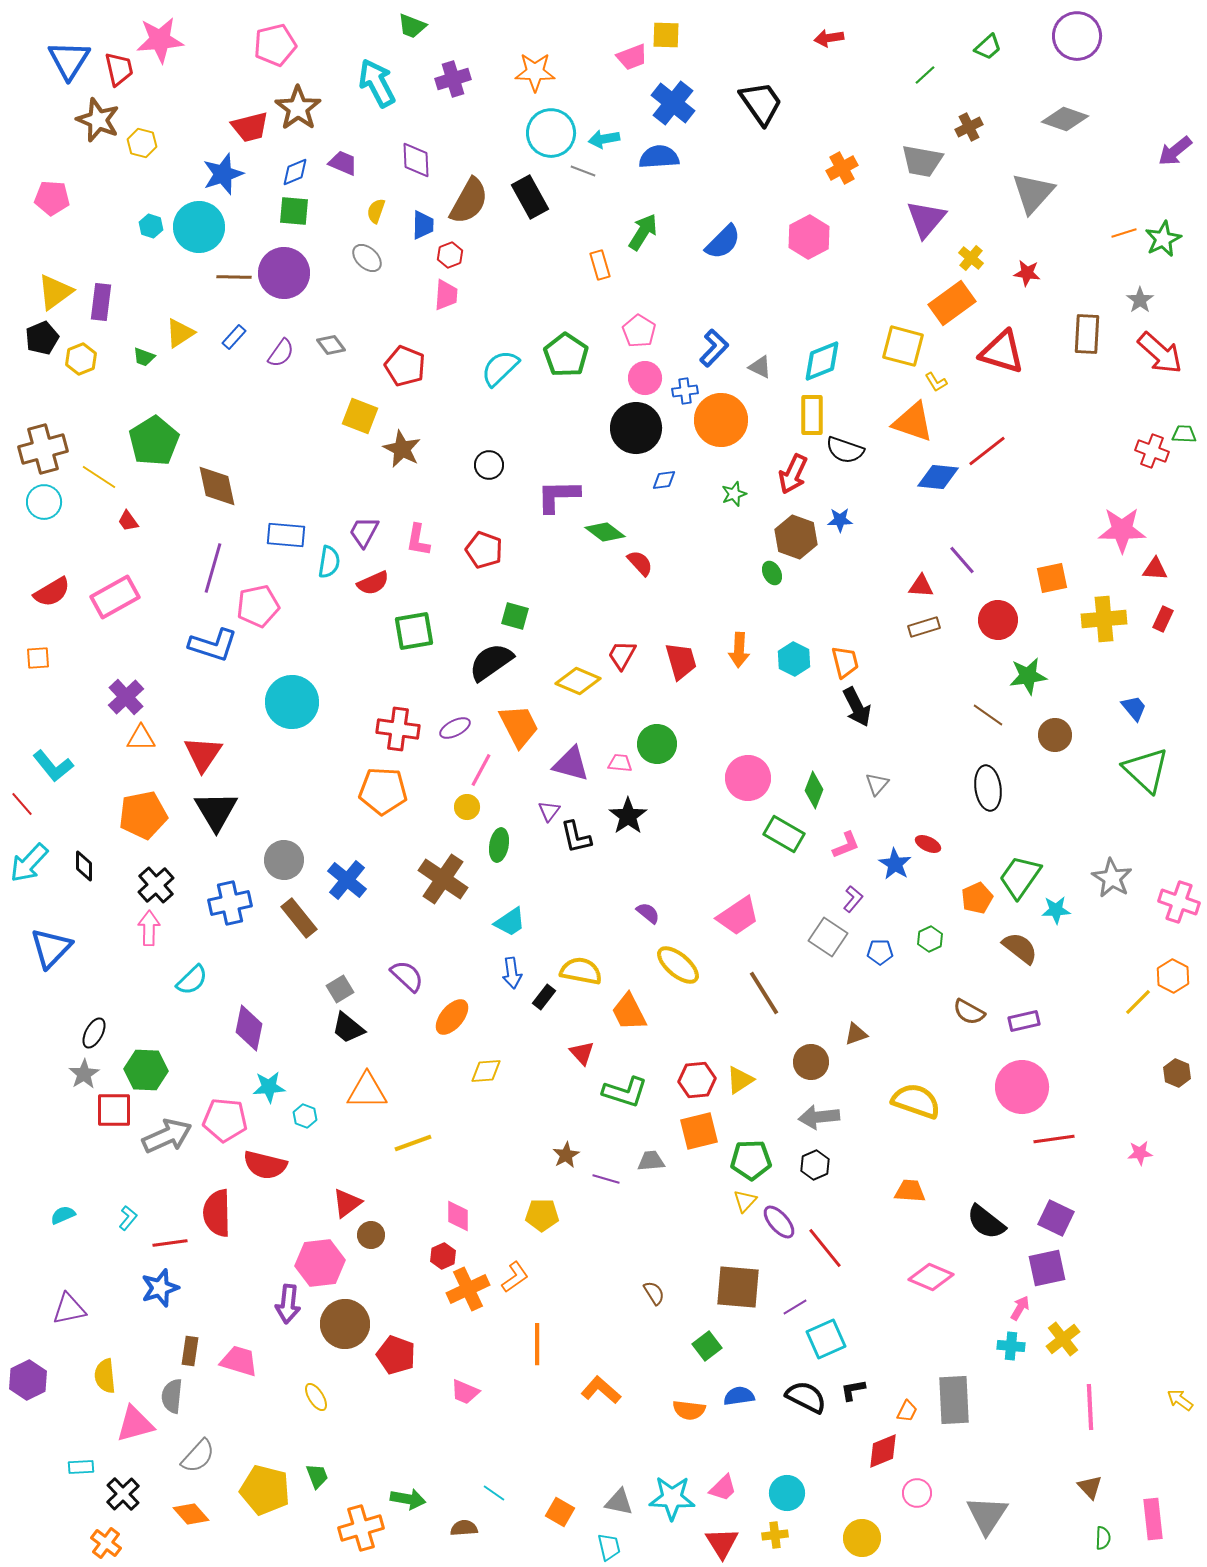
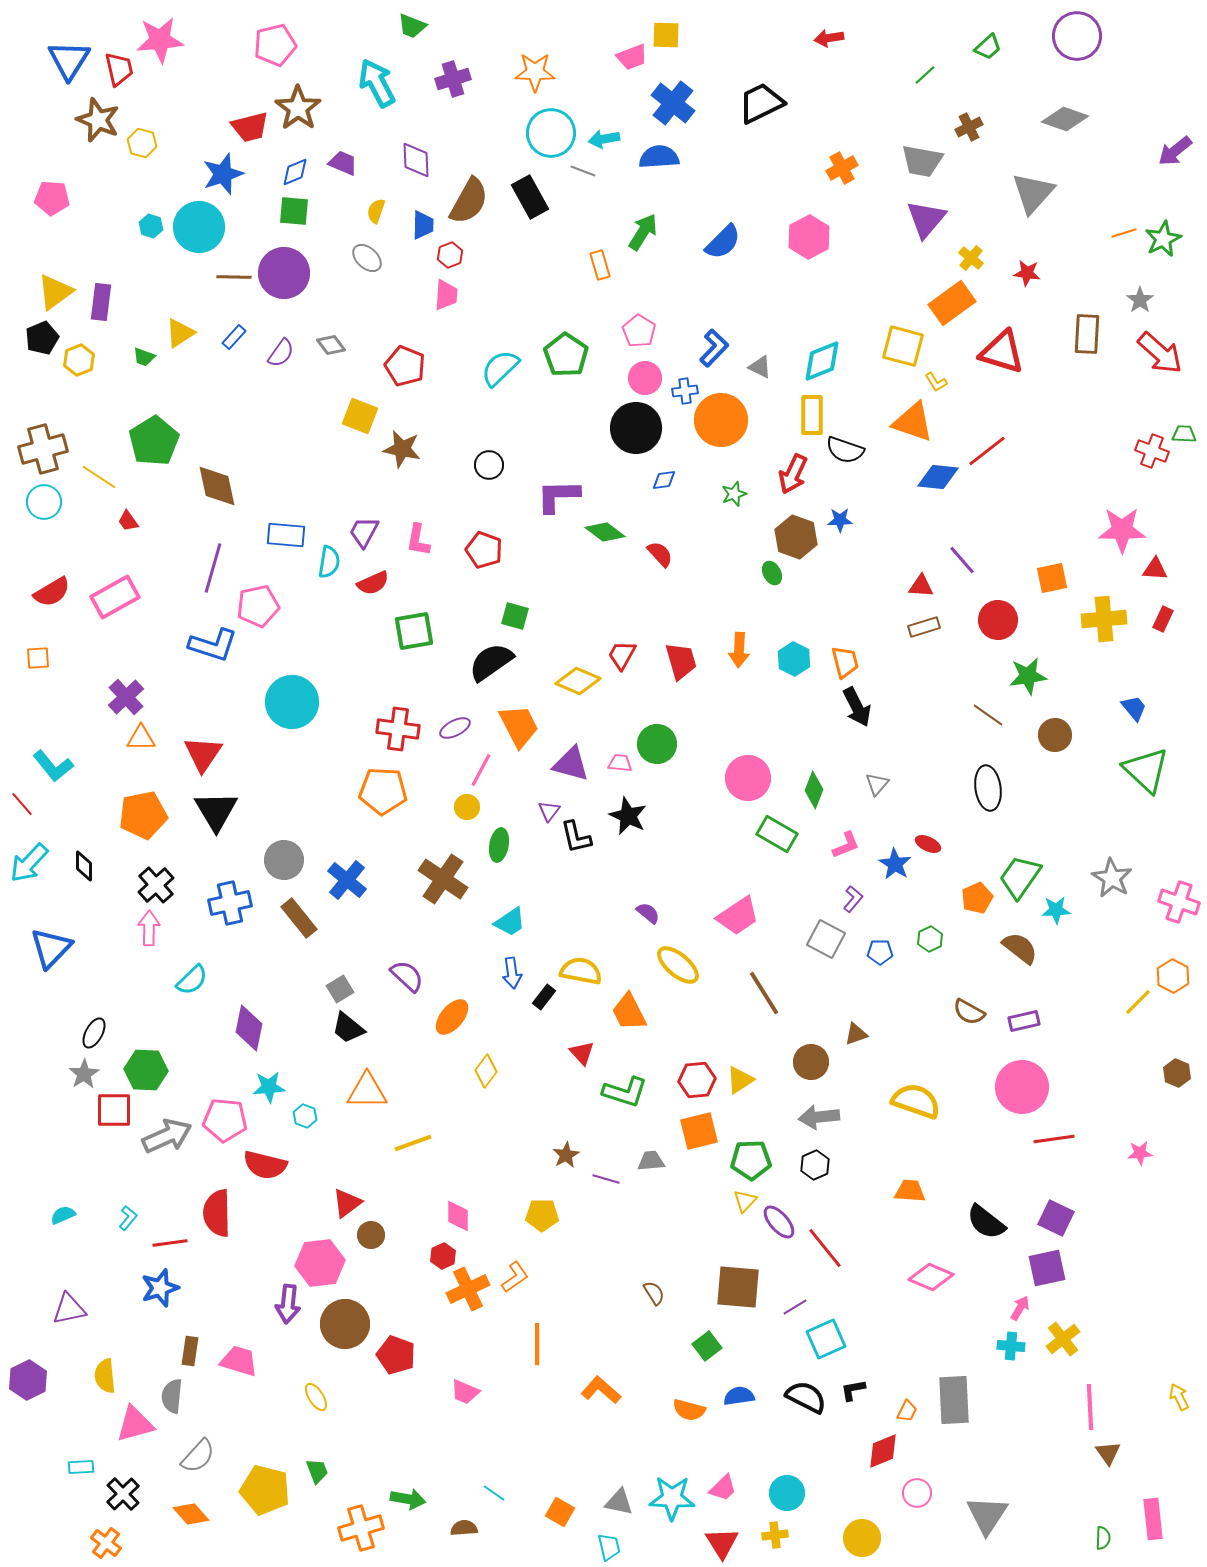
black trapezoid at (761, 103): rotated 81 degrees counterclockwise
yellow hexagon at (81, 359): moved 2 px left, 1 px down
brown star at (402, 449): rotated 15 degrees counterclockwise
red semicircle at (640, 563): moved 20 px right, 9 px up
black star at (628, 816): rotated 12 degrees counterclockwise
green rectangle at (784, 834): moved 7 px left
gray square at (828, 937): moved 2 px left, 2 px down; rotated 6 degrees counterclockwise
yellow diamond at (486, 1071): rotated 48 degrees counterclockwise
yellow arrow at (1180, 1400): moved 1 px left, 3 px up; rotated 28 degrees clockwise
orange semicircle at (689, 1410): rotated 8 degrees clockwise
green trapezoid at (317, 1476): moved 5 px up
brown triangle at (1090, 1487): moved 18 px right, 34 px up; rotated 8 degrees clockwise
